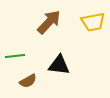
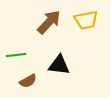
yellow trapezoid: moved 7 px left, 2 px up
green line: moved 1 px right, 1 px up
